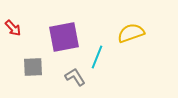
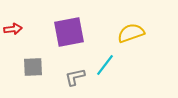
red arrow: moved 1 px down; rotated 54 degrees counterclockwise
purple square: moved 5 px right, 5 px up
cyan line: moved 8 px right, 8 px down; rotated 15 degrees clockwise
gray L-shape: rotated 70 degrees counterclockwise
